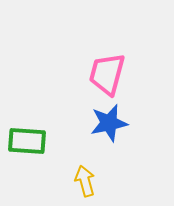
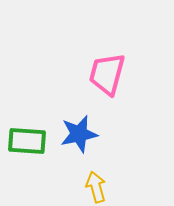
blue star: moved 30 px left, 11 px down
yellow arrow: moved 11 px right, 6 px down
